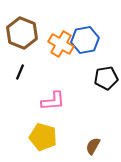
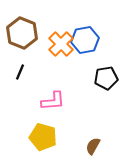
orange cross: rotated 15 degrees clockwise
